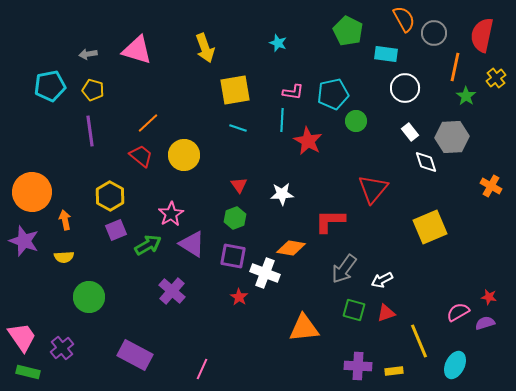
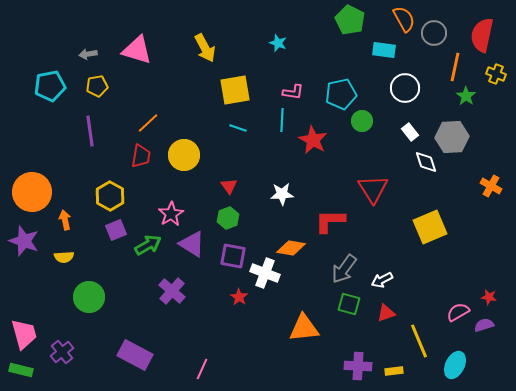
green pentagon at (348, 31): moved 2 px right, 11 px up
yellow arrow at (205, 48): rotated 8 degrees counterclockwise
cyan rectangle at (386, 54): moved 2 px left, 4 px up
yellow cross at (496, 78): moved 4 px up; rotated 30 degrees counterclockwise
yellow pentagon at (93, 90): moved 4 px right, 4 px up; rotated 25 degrees counterclockwise
cyan pentagon at (333, 94): moved 8 px right
green circle at (356, 121): moved 6 px right
red star at (308, 141): moved 5 px right, 1 px up
red trapezoid at (141, 156): rotated 60 degrees clockwise
red triangle at (239, 185): moved 10 px left, 1 px down
red triangle at (373, 189): rotated 12 degrees counterclockwise
green hexagon at (235, 218): moved 7 px left
green square at (354, 310): moved 5 px left, 6 px up
purple semicircle at (485, 323): moved 1 px left, 2 px down
pink trapezoid at (22, 337): moved 2 px right, 3 px up; rotated 20 degrees clockwise
purple cross at (62, 348): moved 4 px down
green rectangle at (28, 372): moved 7 px left, 2 px up
